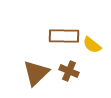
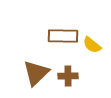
brown rectangle: moved 1 px left
brown cross: moved 1 px left, 5 px down; rotated 24 degrees counterclockwise
